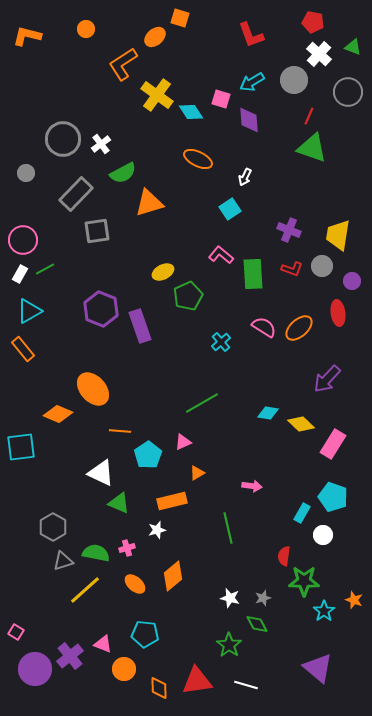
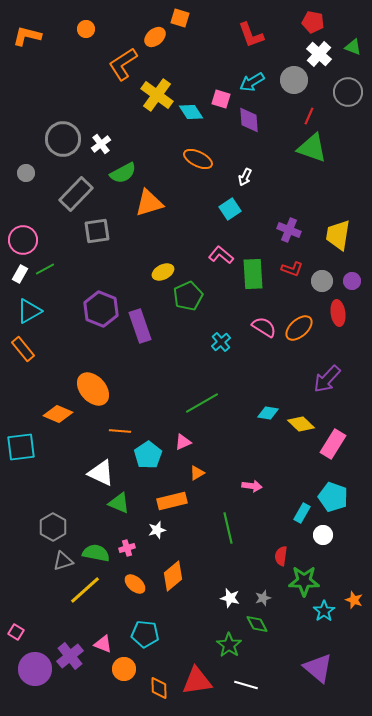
gray circle at (322, 266): moved 15 px down
red semicircle at (284, 556): moved 3 px left
